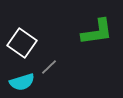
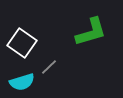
green L-shape: moved 6 px left; rotated 8 degrees counterclockwise
